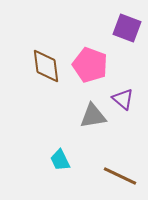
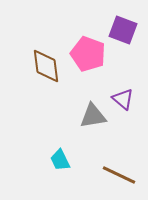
purple square: moved 4 px left, 2 px down
pink pentagon: moved 2 px left, 11 px up
brown line: moved 1 px left, 1 px up
